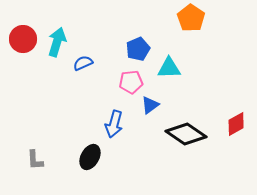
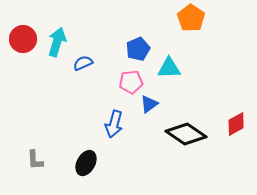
blue triangle: moved 1 px left, 1 px up
black ellipse: moved 4 px left, 6 px down
